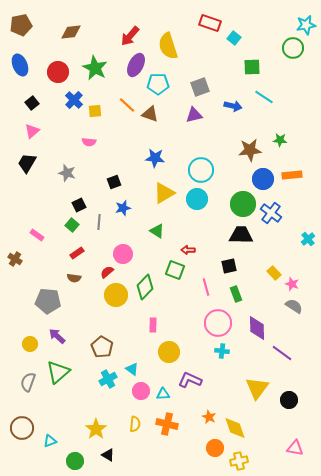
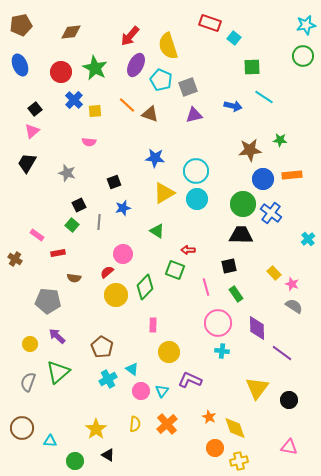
green circle at (293, 48): moved 10 px right, 8 px down
red circle at (58, 72): moved 3 px right
cyan pentagon at (158, 84): moved 3 px right, 4 px up; rotated 25 degrees clockwise
gray square at (200, 87): moved 12 px left
black square at (32, 103): moved 3 px right, 6 px down
cyan circle at (201, 170): moved 5 px left, 1 px down
red rectangle at (77, 253): moved 19 px left; rotated 24 degrees clockwise
green rectangle at (236, 294): rotated 14 degrees counterclockwise
cyan triangle at (163, 394): moved 1 px left, 3 px up; rotated 48 degrees counterclockwise
orange cross at (167, 424): rotated 35 degrees clockwise
cyan triangle at (50, 441): rotated 24 degrees clockwise
pink triangle at (295, 448): moved 6 px left, 1 px up
